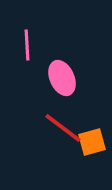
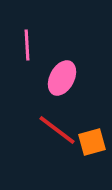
pink ellipse: rotated 52 degrees clockwise
red line: moved 6 px left, 2 px down
